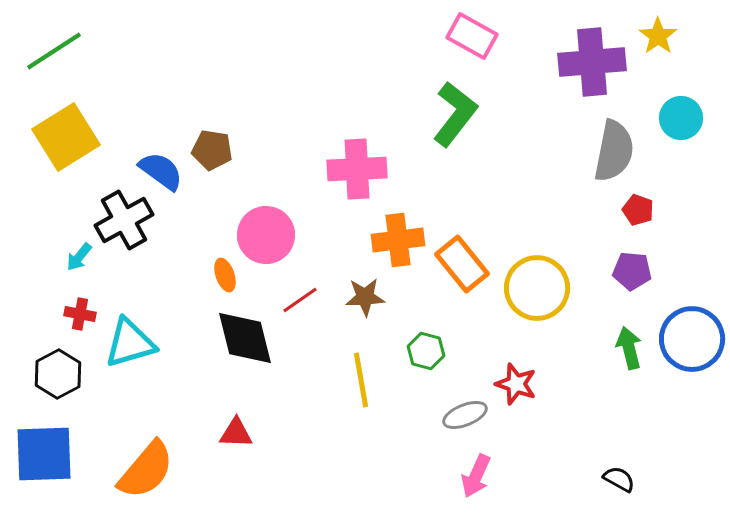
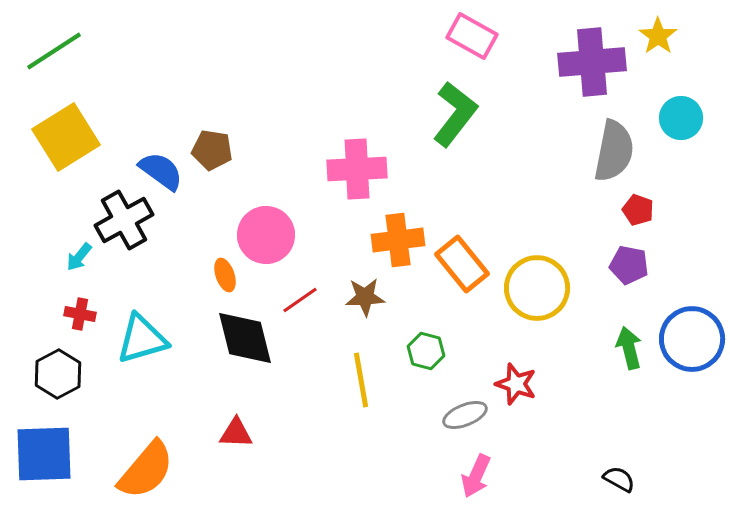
purple pentagon: moved 3 px left, 6 px up; rotated 6 degrees clockwise
cyan triangle: moved 12 px right, 4 px up
